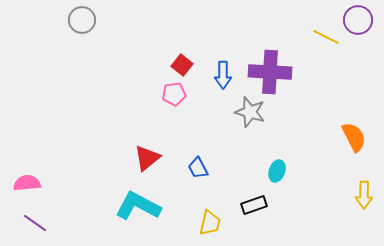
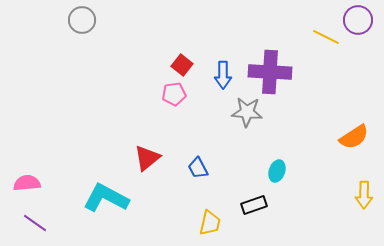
gray star: moved 3 px left; rotated 12 degrees counterclockwise
orange semicircle: rotated 84 degrees clockwise
cyan L-shape: moved 32 px left, 8 px up
